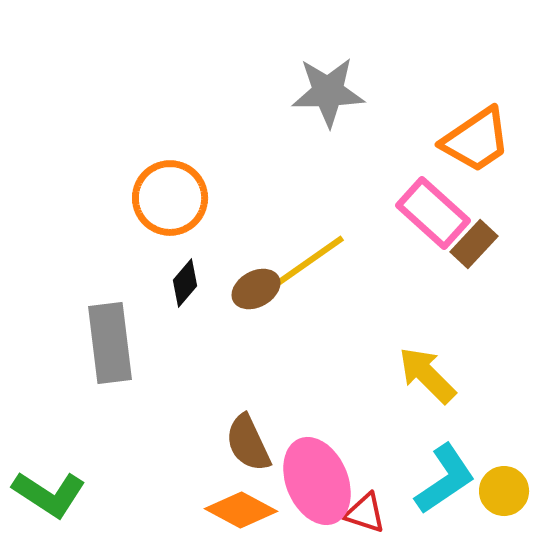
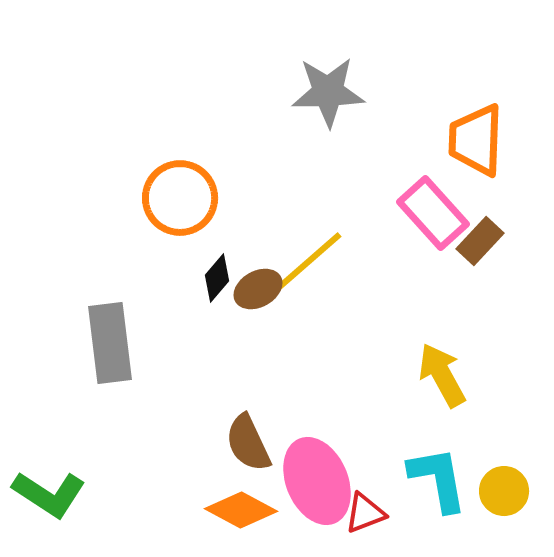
orange trapezoid: rotated 126 degrees clockwise
orange circle: moved 10 px right
pink rectangle: rotated 6 degrees clockwise
brown rectangle: moved 6 px right, 3 px up
yellow line: rotated 6 degrees counterclockwise
black diamond: moved 32 px right, 5 px up
brown ellipse: moved 2 px right
yellow arrow: moved 15 px right; rotated 16 degrees clockwise
cyan L-shape: moved 7 px left; rotated 66 degrees counterclockwise
red triangle: rotated 39 degrees counterclockwise
